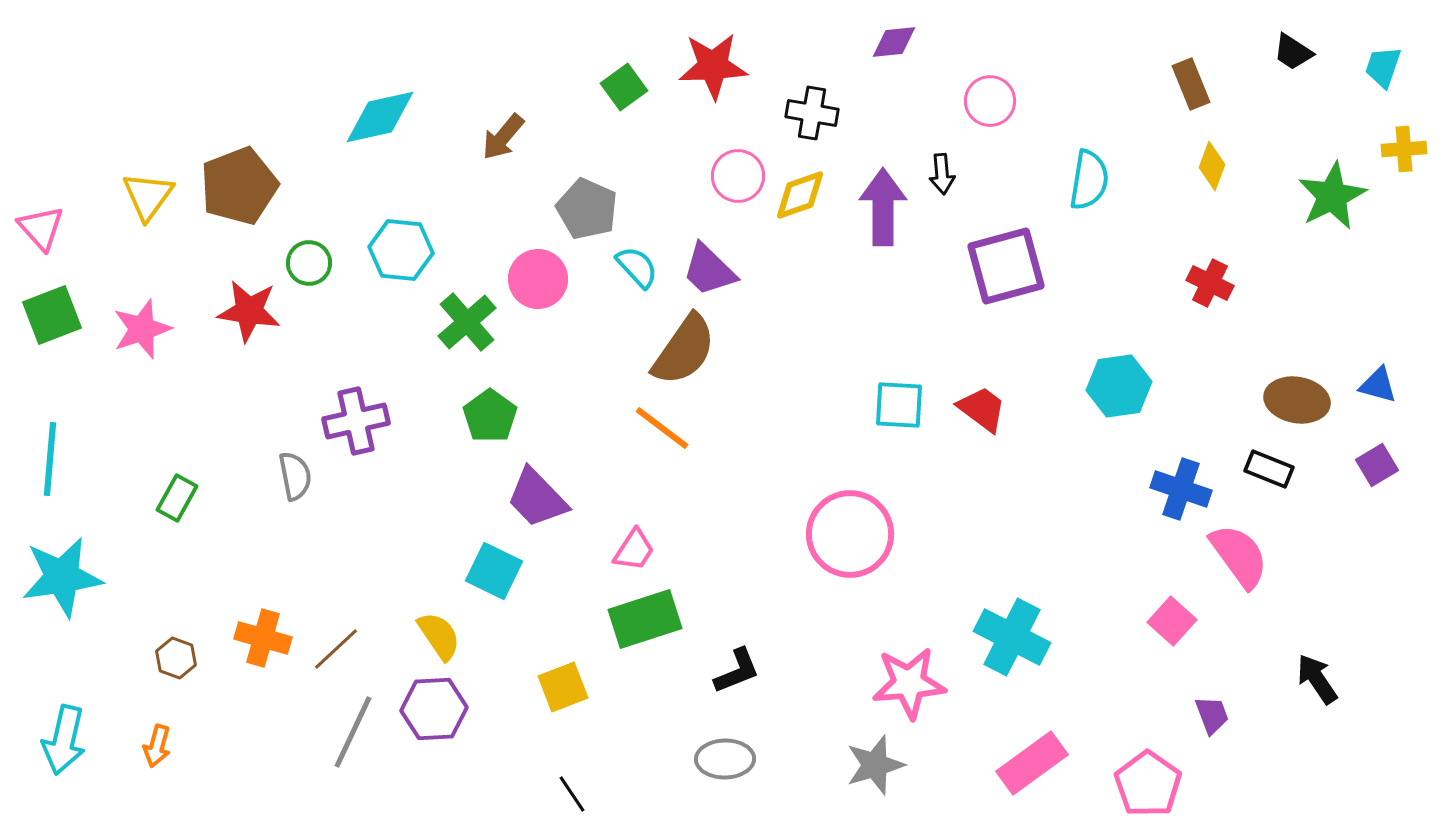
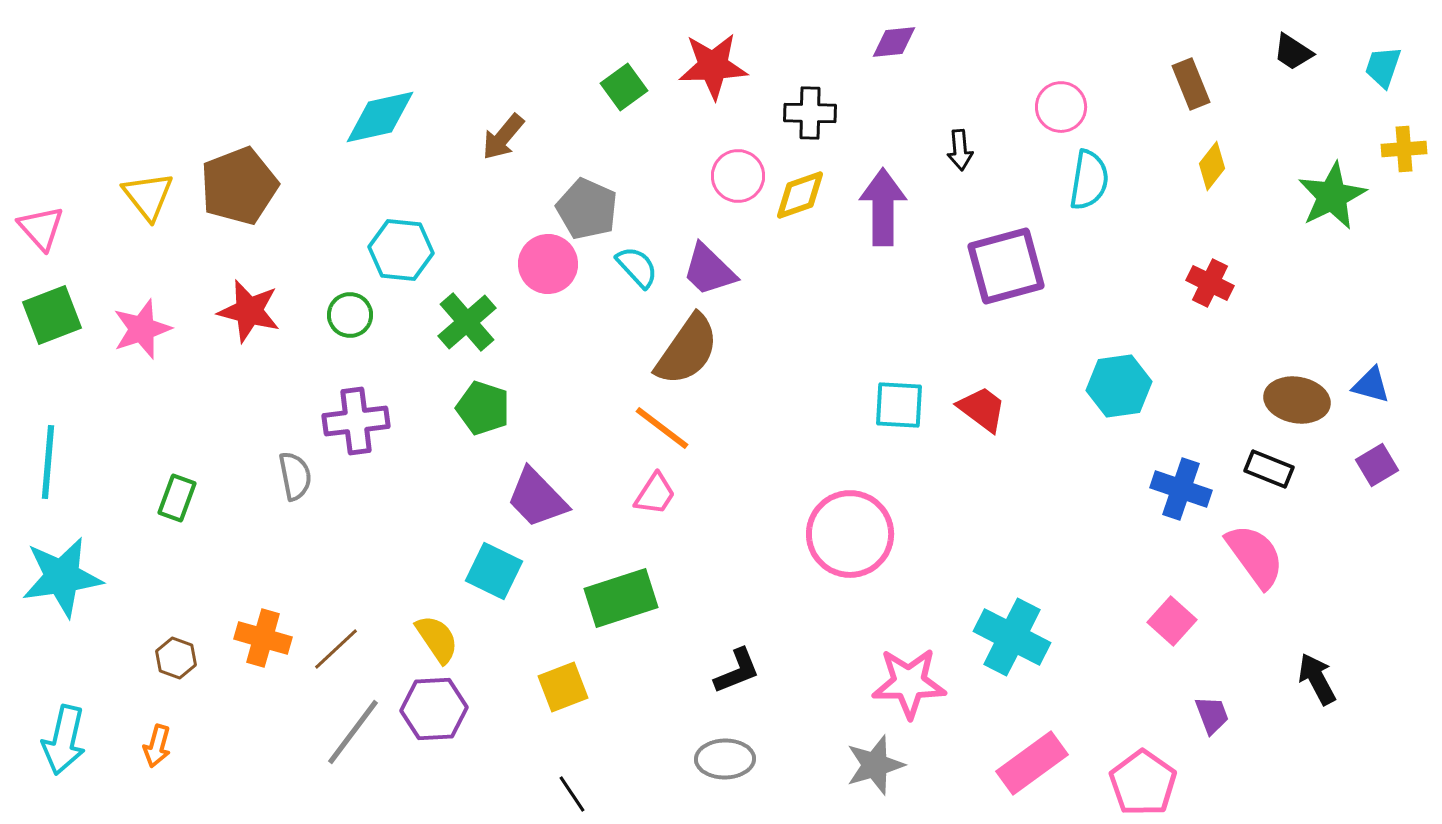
pink circle at (990, 101): moved 71 px right, 6 px down
black cross at (812, 113): moved 2 px left; rotated 9 degrees counterclockwise
yellow diamond at (1212, 166): rotated 18 degrees clockwise
black arrow at (942, 174): moved 18 px right, 24 px up
yellow triangle at (148, 196): rotated 14 degrees counterclockwise
green circle at (309, 263): moved 41 px right, 52 px down
pink circle at (538, 279): moved 10 px right, 15 px up
red star at (249, 311): rotated 6 degrees clockwise
brown semicircle at (684, 350): moved 3 px right
blue triangle at (1378, 385): moved 7 px left
green pentagon at (490, 416): moved 7 px left, 8 px up; rotated 18 degrees counterclockwise
purple cross at (356, 421): rotated 6 degrees clockwise
cyan line at (50, 459): moved 2 px left, 3 px down
green rectangle at (177, 498): rotated 9 degrees counterclockwise
pink trapezoid at (634, 550): moved 21 px right, 56 px up
pink semicircle at (1239, 556): moved 16 px right
green rectangle at (645, 619): moved 24 px left, 21 px up
yellow semicircle at (439, 636): moved 2 px left, 3 px down
black arrow at (1317, 679): rotated 6 degrees clockwise
pink star at (909, 683): rotated 4 degrees clockwise
gray line at (353, 732): rotated 12 degrees clockwise
pink pentagon at (1148, 784): moved 5 px left, 1 px up
